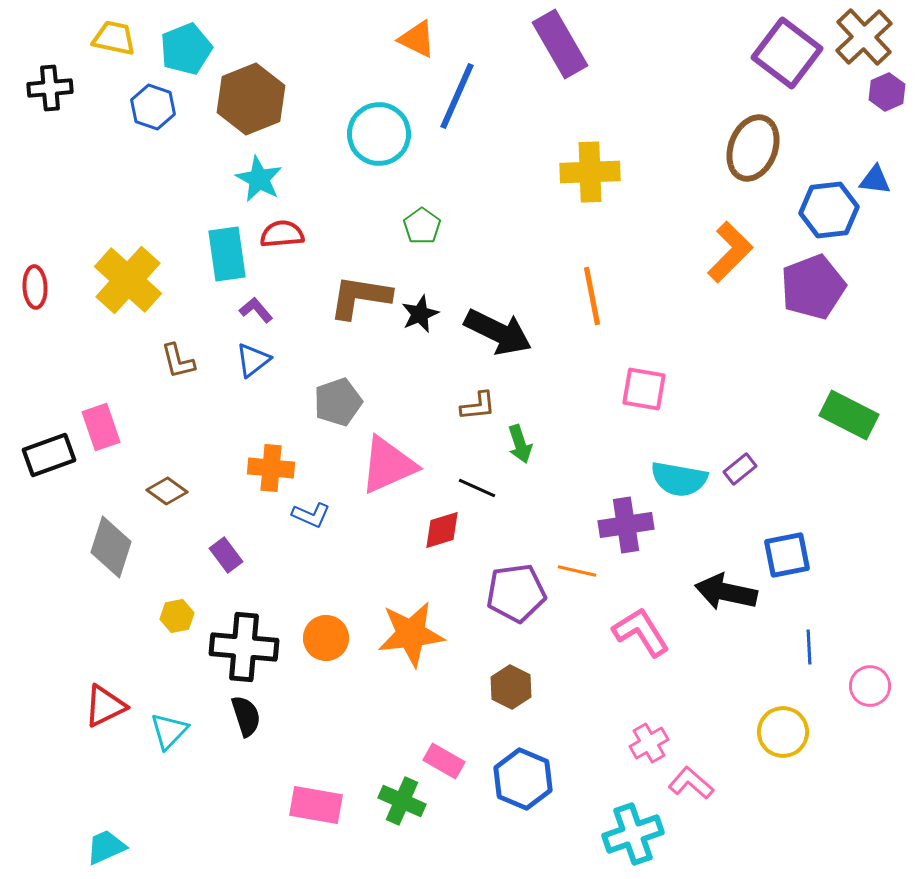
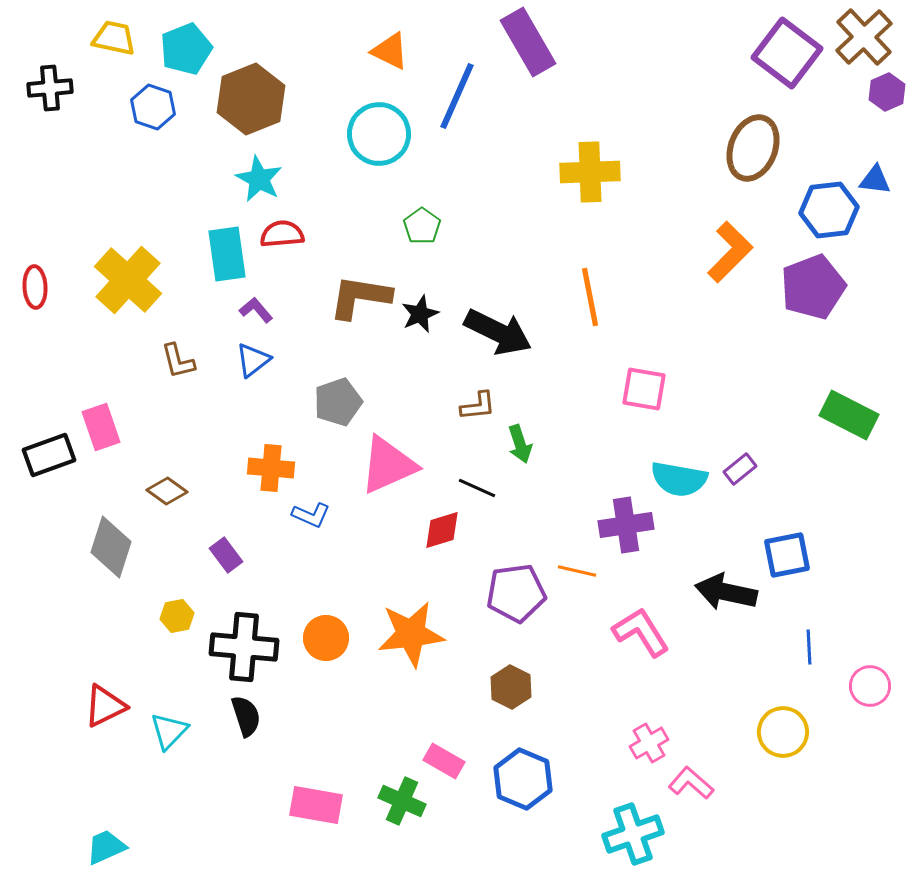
orange triangle at (417, 39): moved 27 px left, 12 px down
purple rectangle at (560, 44): moved 32 px left, 2 px up
orange line at (592, 296): moved 2 px left, 1 px down
